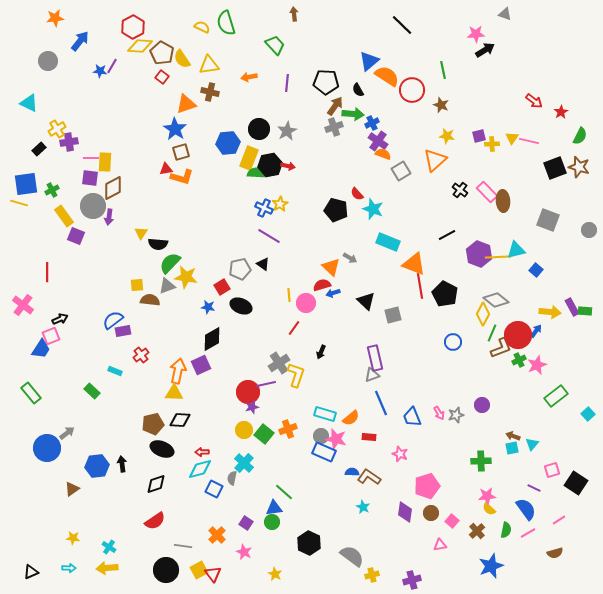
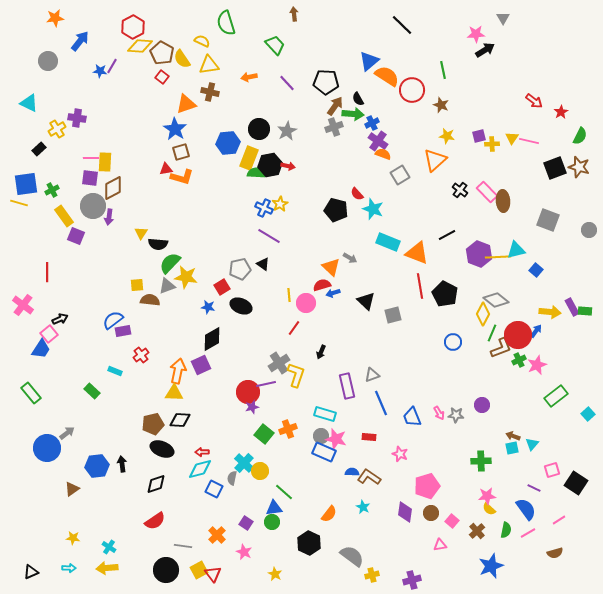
gray triangle at (505, 14): moved 2 px left, 4 px down; rotated 40 degrees clockwise
yellow semicircle at (202, 27): moved 14 px down
purple line at (287, 83): rotated 48 degrees counterclockwise
black semicircle at (358, 90): moved 9 px down
purple cross at (69, 142): moved 8 px right, 24 px up; rotated 18 degrees clockwise
gray square at (401, 171): moved 1 px left, 4 px down
orange triangle at (414, 264): moved 3 px right, 11 px up
pink square at (51, 336): moved 2 px left, 2 px up; rotated 18 degrees counterclockwise
purple rectangle at (375, 358): moved 28 px left, 28 px down
gray star at (456, 415): rotated 21 degrees clockwise
orange semicircle at (351, 418): moved 22 px left, 96 px down; rotated 12 degrees counterclockwise
yellow circle at (244, 430): moved 16 px right, 41 px down
